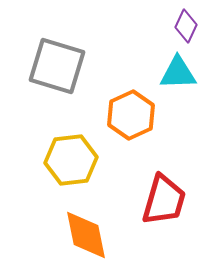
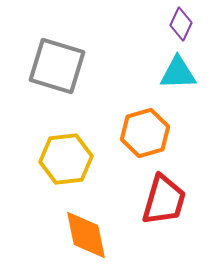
purple diamond: moved 5 px left, 2 px up
orange hexagon: moved 14 px right, 18 px down; rotated 9 degrees clockwise
yellow hexagon: moved 5 px left, 1 px up
